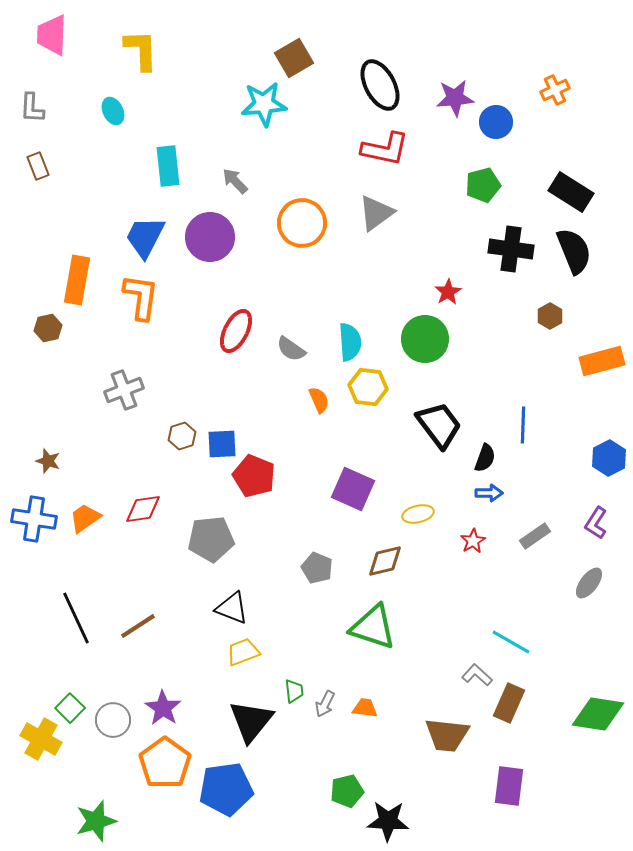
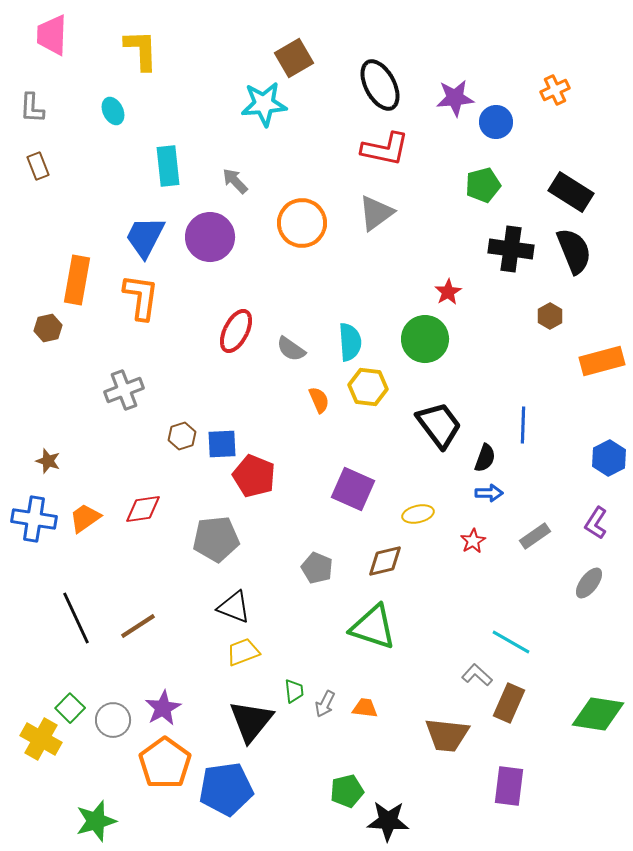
gray pentagon at (211, 539): moved 5 px right
black triangle at (232, 608): moved 2 px right, 1 px up
purple star at (163, 708): rotated 9 degrees clockwise
